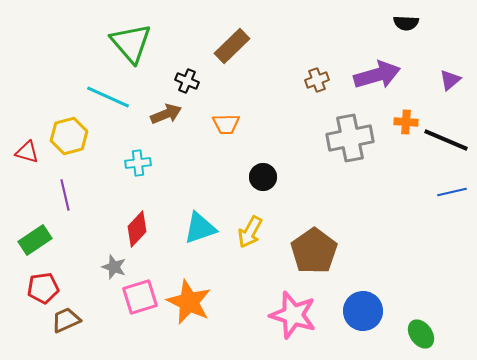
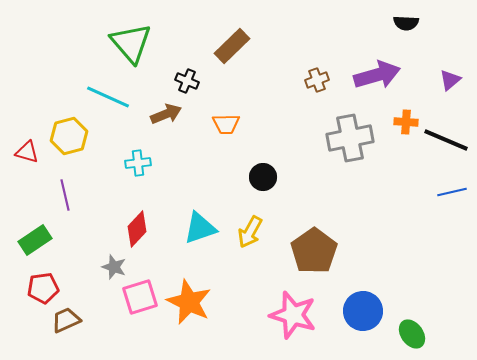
green ellipse: moved 9 px left
